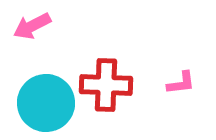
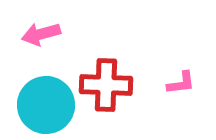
pink arrow: moved 9 px right, 8 px down; rotated 12 degrees clockwise
cyan circle: moved 2 px down
